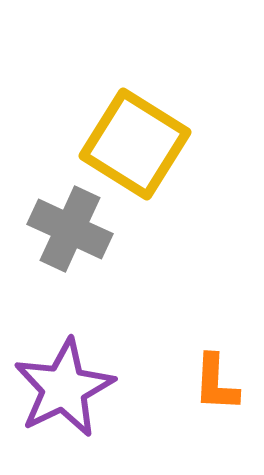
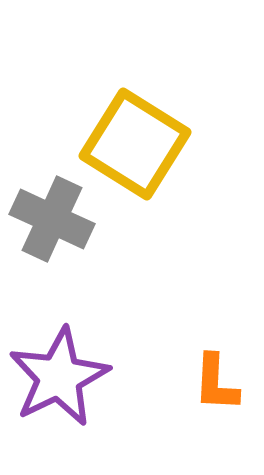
gray cross: moved 18 px left, 10 px up
purple star: moved 5 px left, 11 px up
